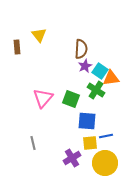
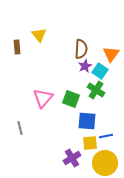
orange triangle: moved 24 px up; rotated 48 degrees counterclockwise
gray line: moved 13 px left, 15 px up
